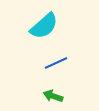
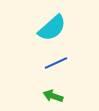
cyan semicircle: moved 8 px right, 2 px down
